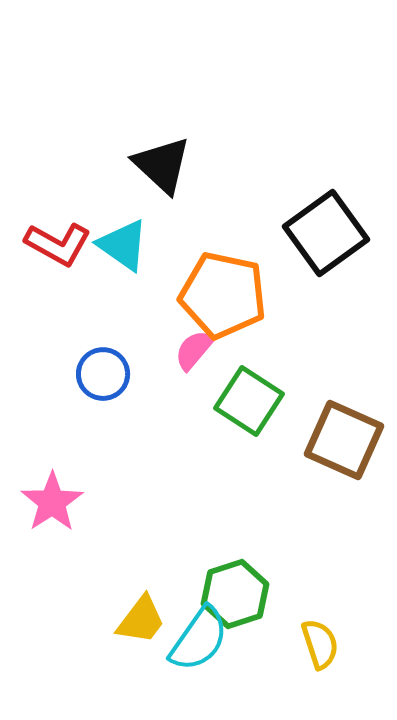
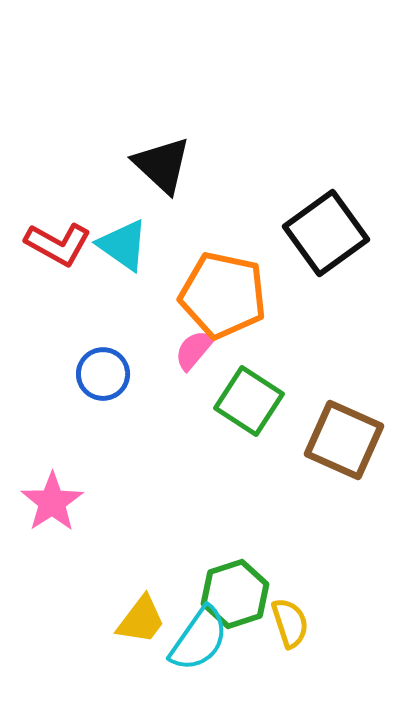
yellow semicircle: moved 30 px left, 21 px up
